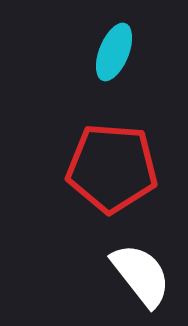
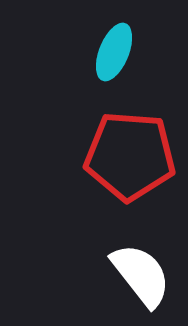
red pentagon: moved 18 px right, 12 px up
